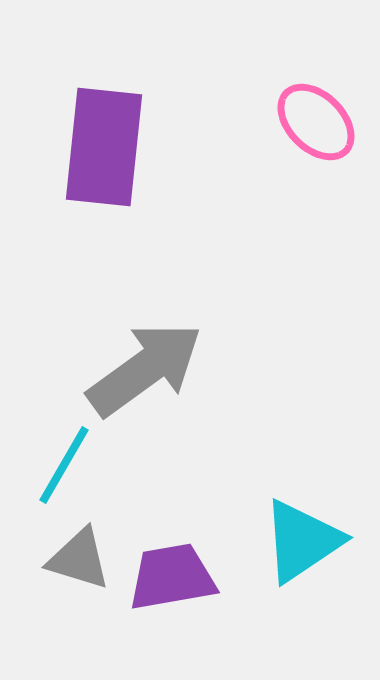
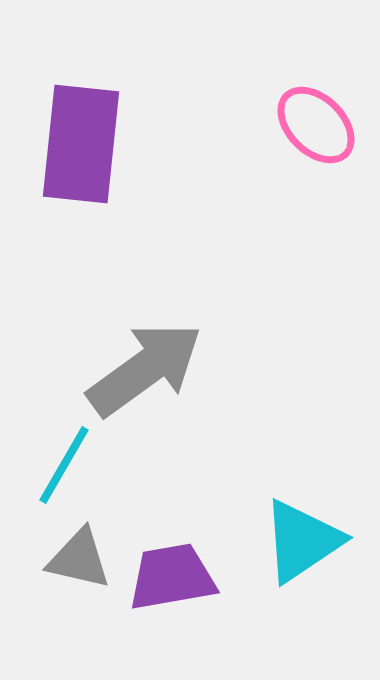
pink ellipse: moved 3 px down
purple rectangle: moved 23 px left, 3 px up
gray triangle: rotated 4 degrees counterclockwise
